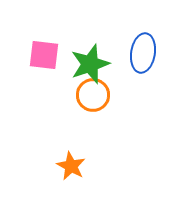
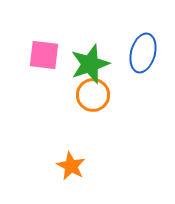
blue ellipse: rotated 6 degrees clockwise
